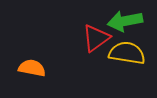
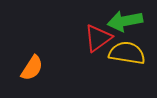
red triangle: moved 2 px right
orange semicircle: rotated 112 degrees clockwise
